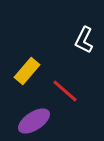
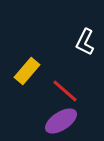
white L-shape: moved 1 px right, 2 px down
purple ellipse: moved 27 px right
